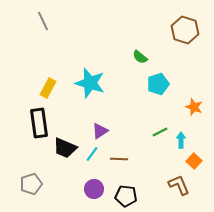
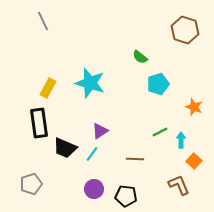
brown line: moved 16 px right
